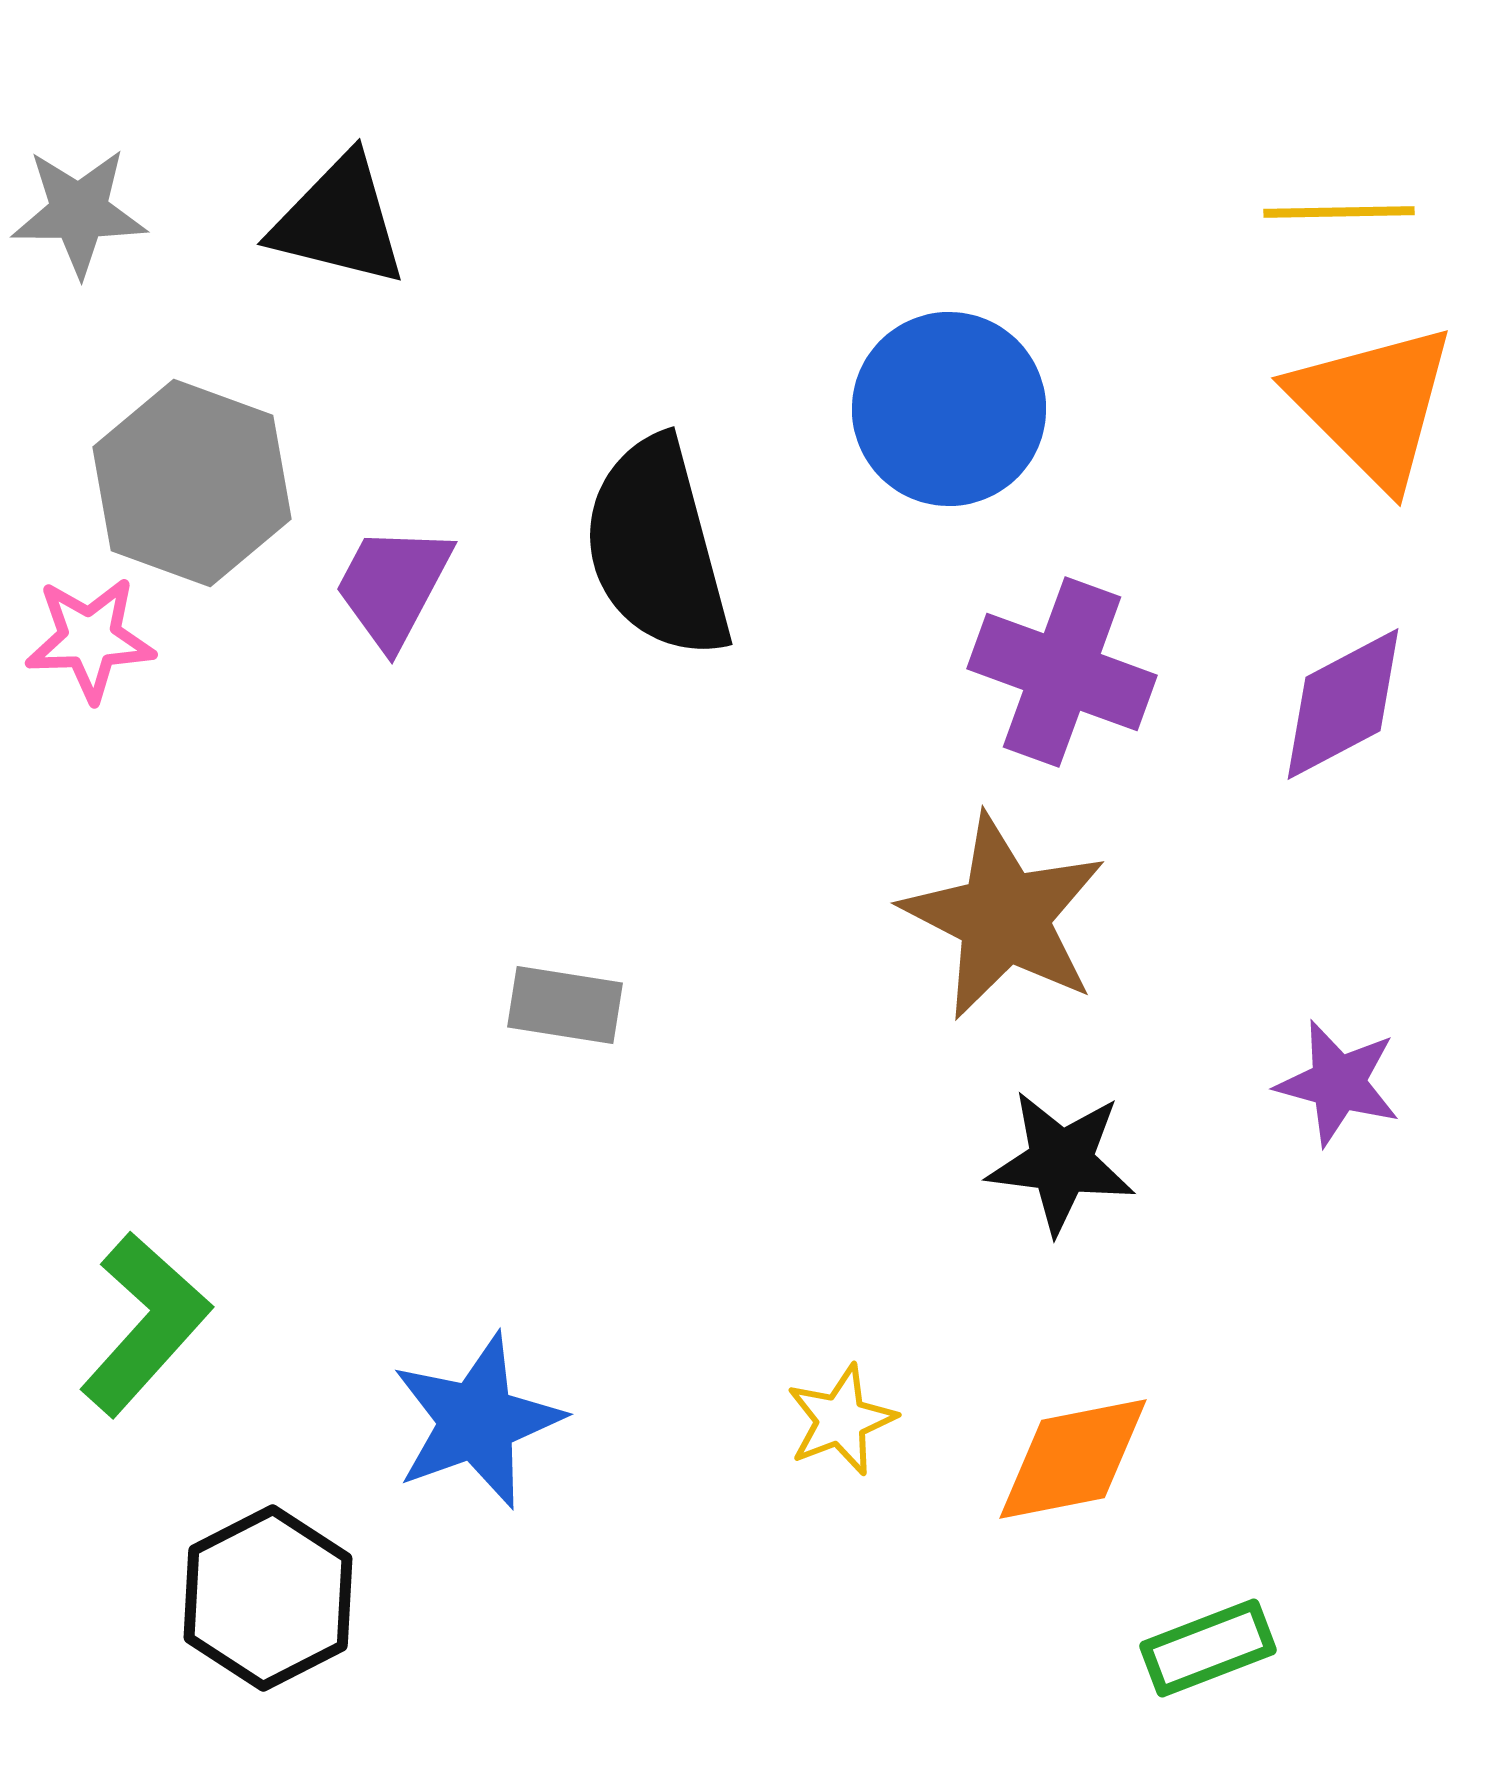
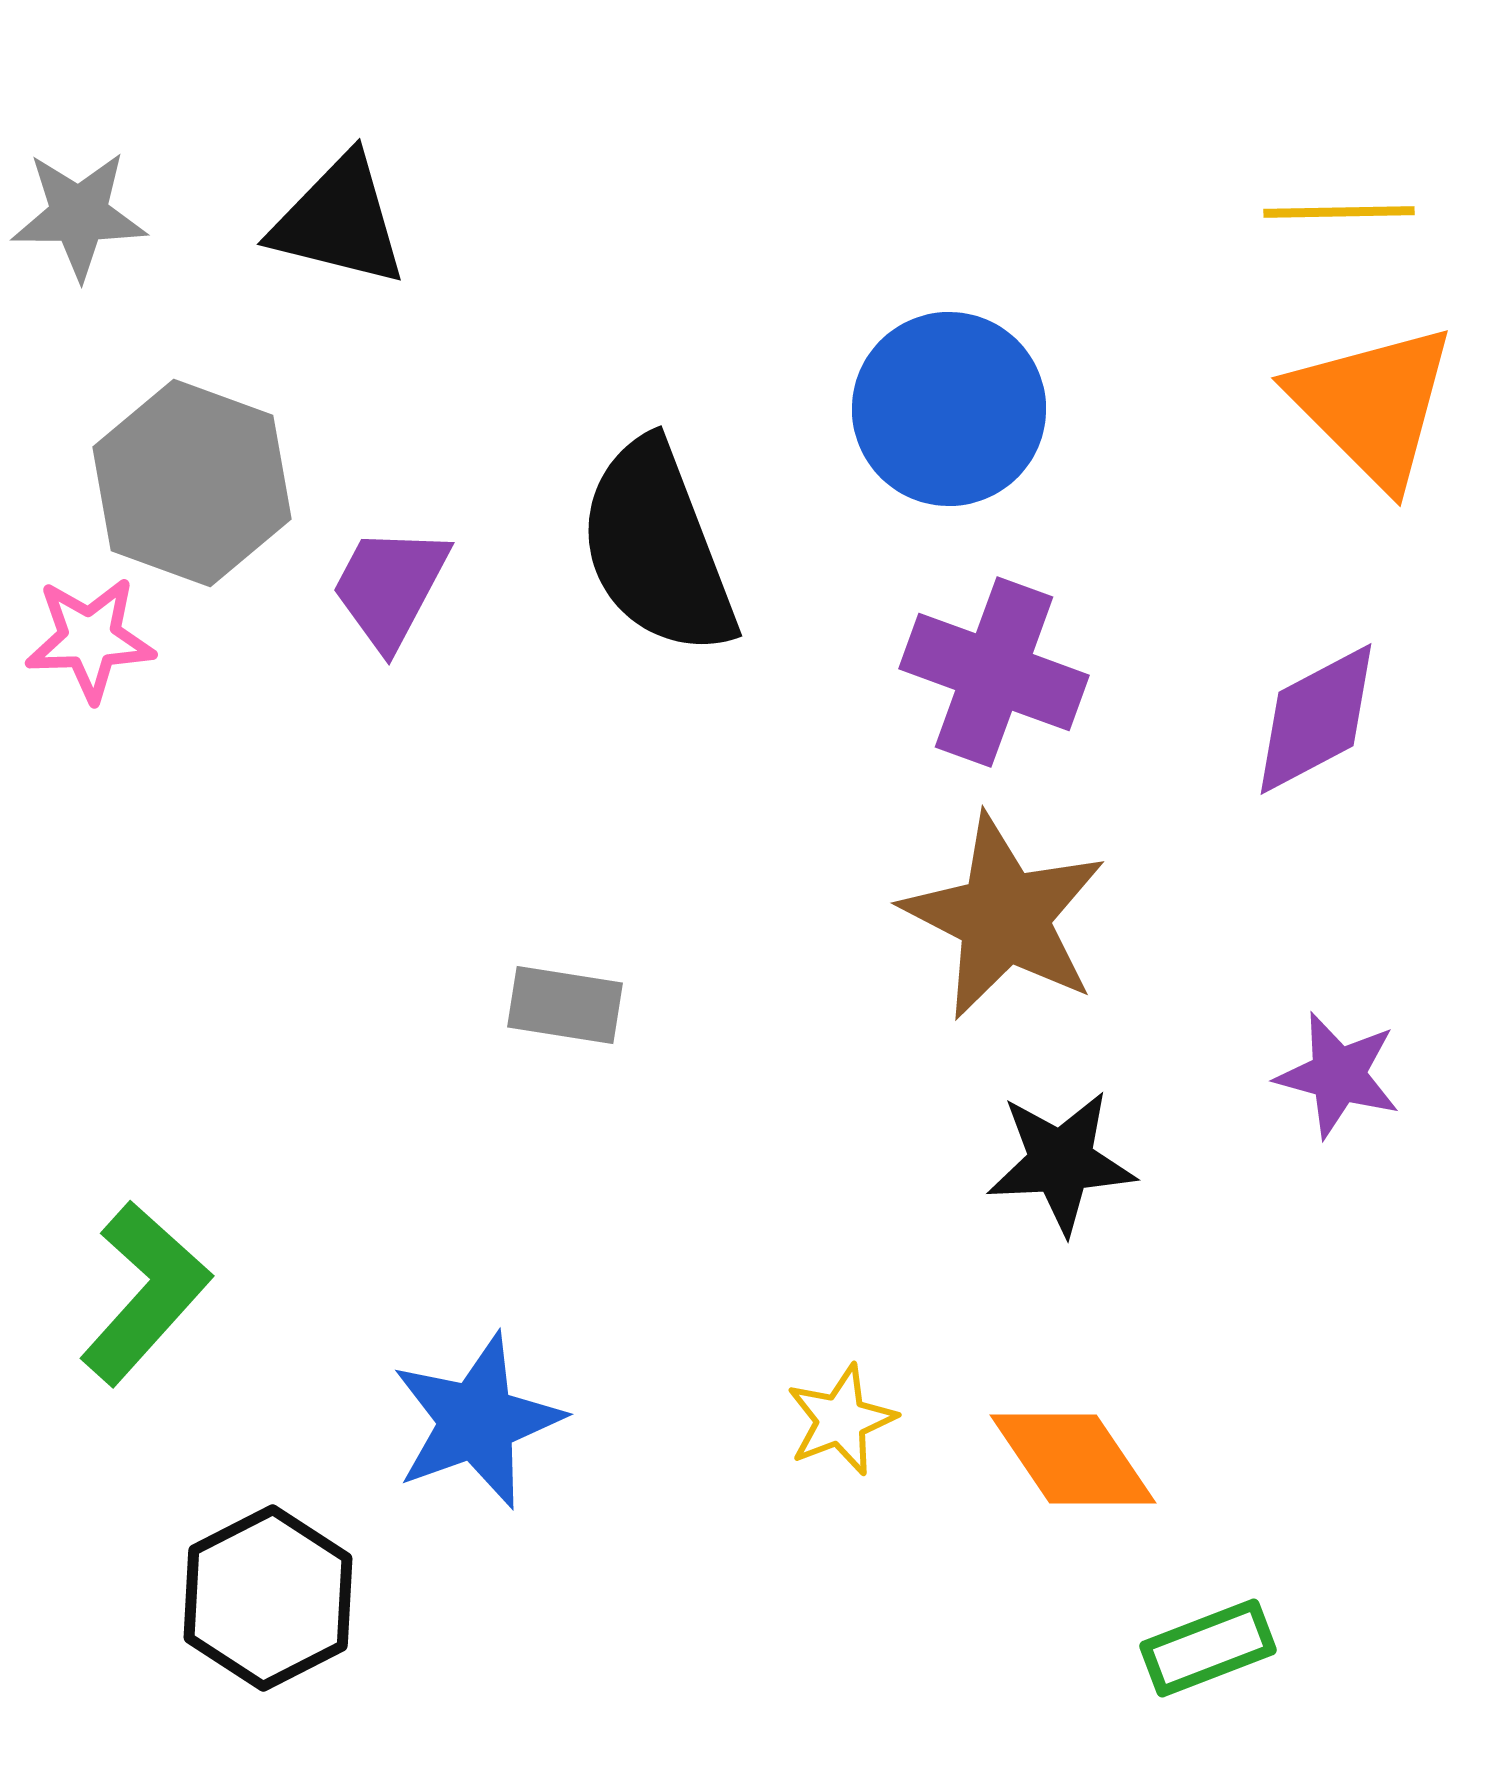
gray star: moved 3 px down
black semicircle: rotated 6 degrees counterclockwise
purple trapezoid: moved 3 px left, 1 px down
purple cross: moved 68 px left
purple diamond: moved 27 px left, 15 px down
purple star: moved 8 px up
black star: rotated 10 degrees counterclockwise
green L-shape: moved 31 px up
orange diamond: rotated 67 degrees clockwise
